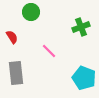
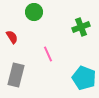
green circle: moved 3 px right
pink line: moved 1 px left, 3 px down; rotated 21 degrees clockwise
gray rectangle: moved 2 px down; rotated 20 degrees clockwise
